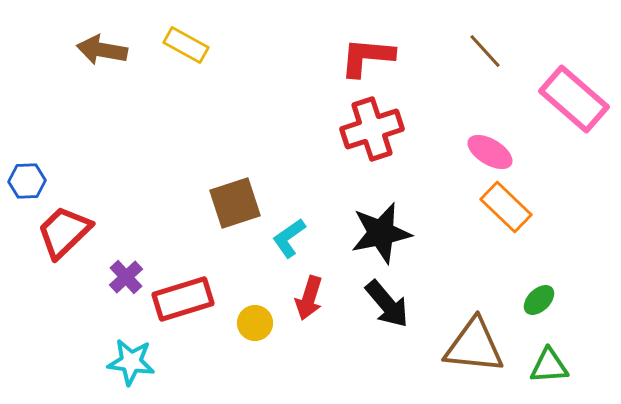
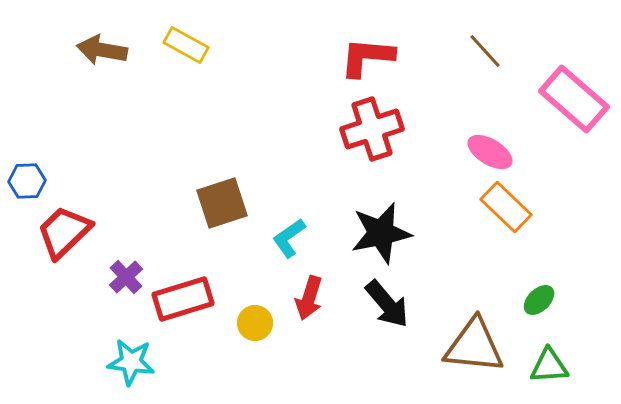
brown square: moved 13 px left
